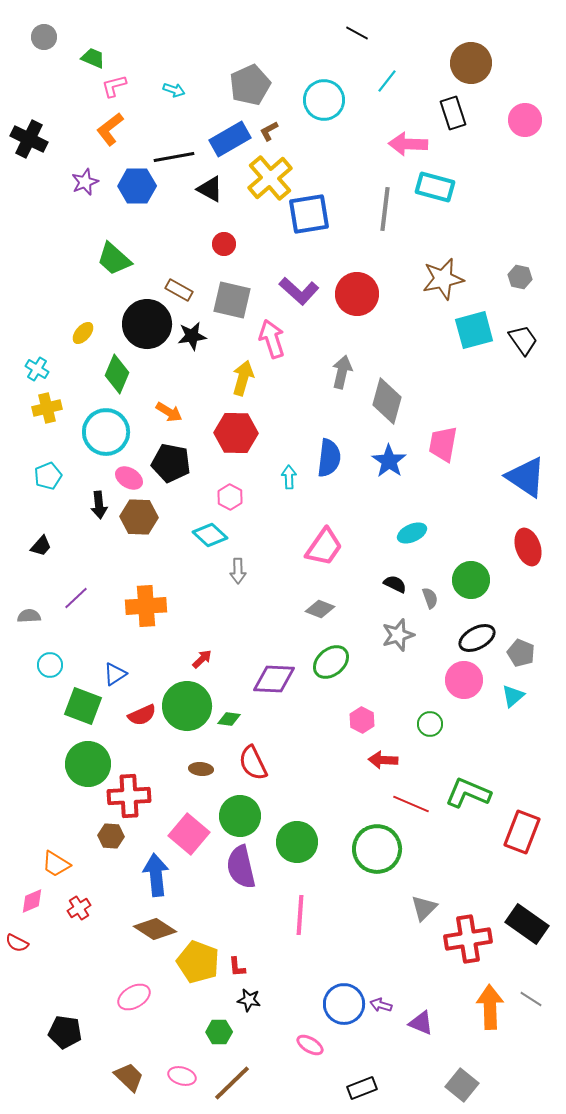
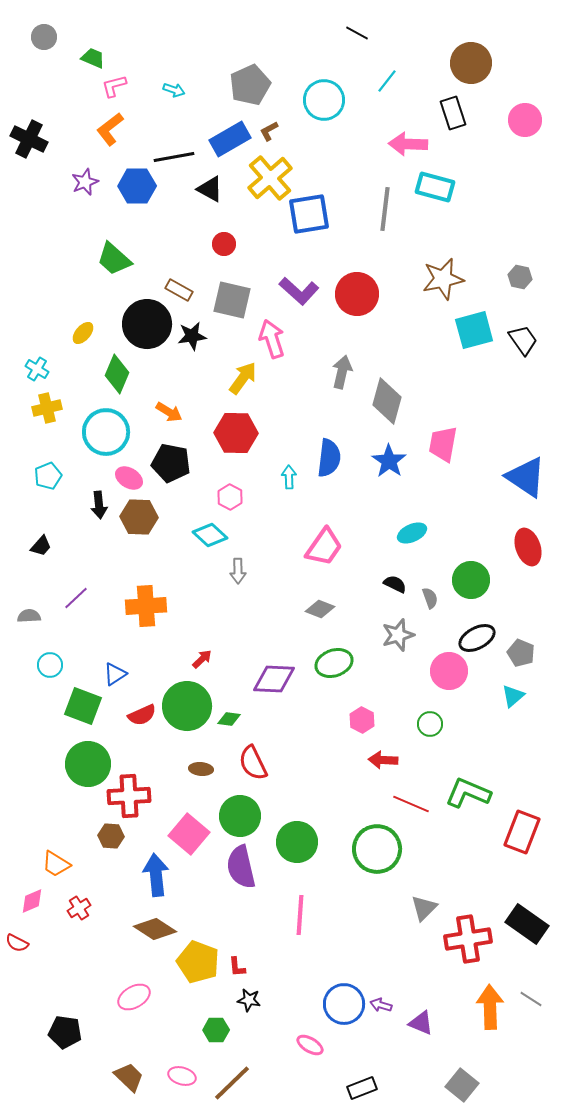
yellow arrow at (243, 378): rotated 20 degrees clockwise
green ellipse at (331, 662): moved 3 px right, 1 px down; rotated 21 degrees clockwise
pink circle at (464, 680): moved 15 px left, 9 px up
green hexagon at (219, 1032): moved 3 px left, 2 px up
